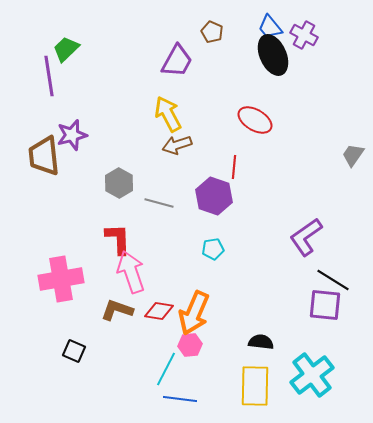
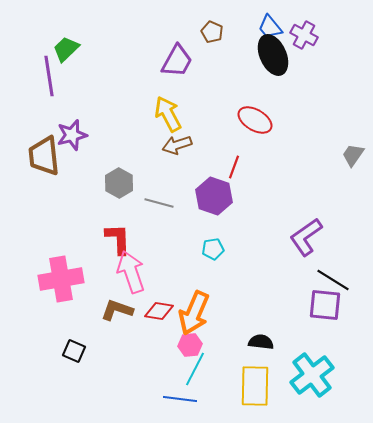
red line: rotated 15 degrees clockwise
cyan line: moved 29 px right
